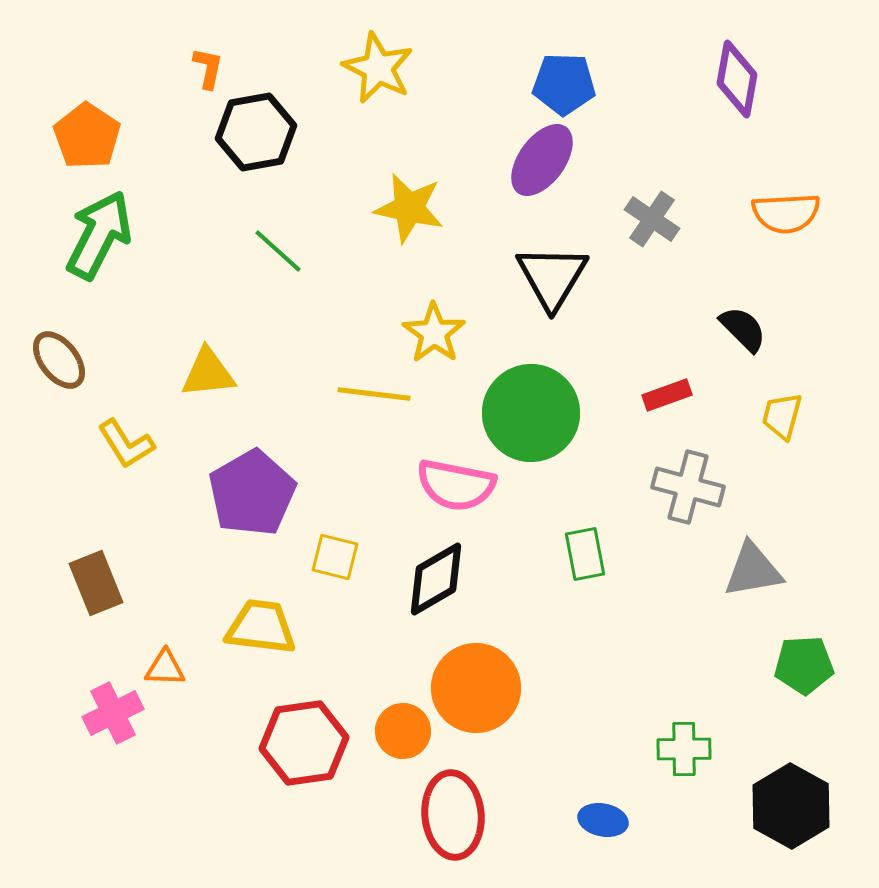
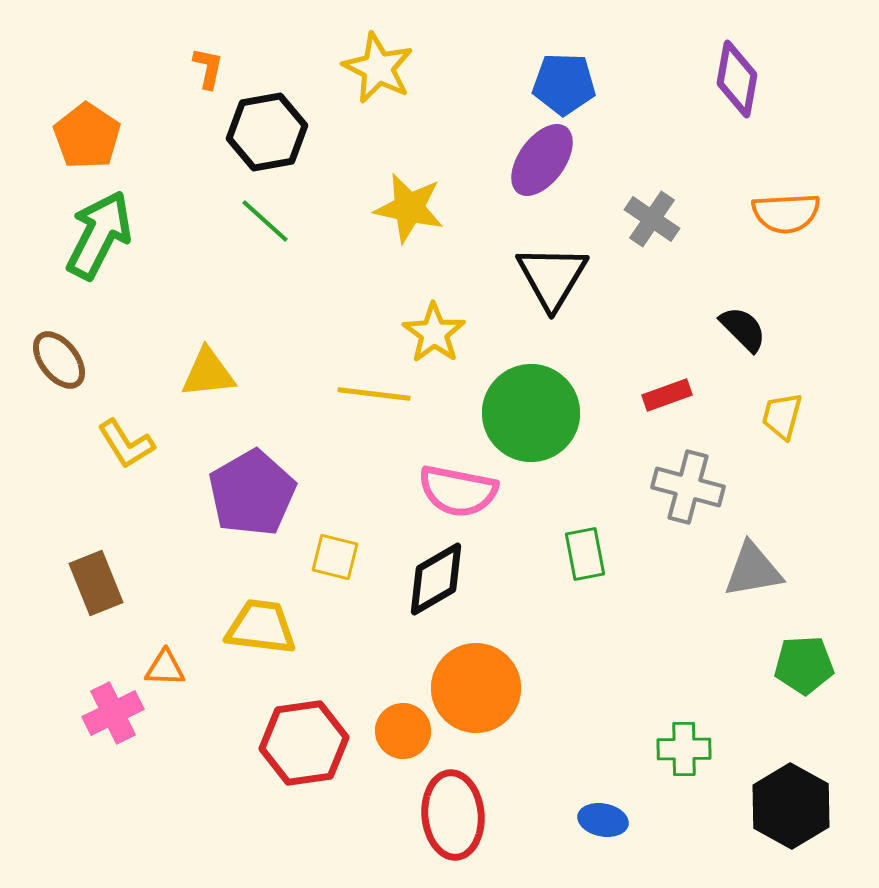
black hexagon at (256, 132): moved 11 px right
green line at (278, 251): moved 13 px left, 30 px up
pink semicircle at (456, 485): moved 2 px right, 6 px down
